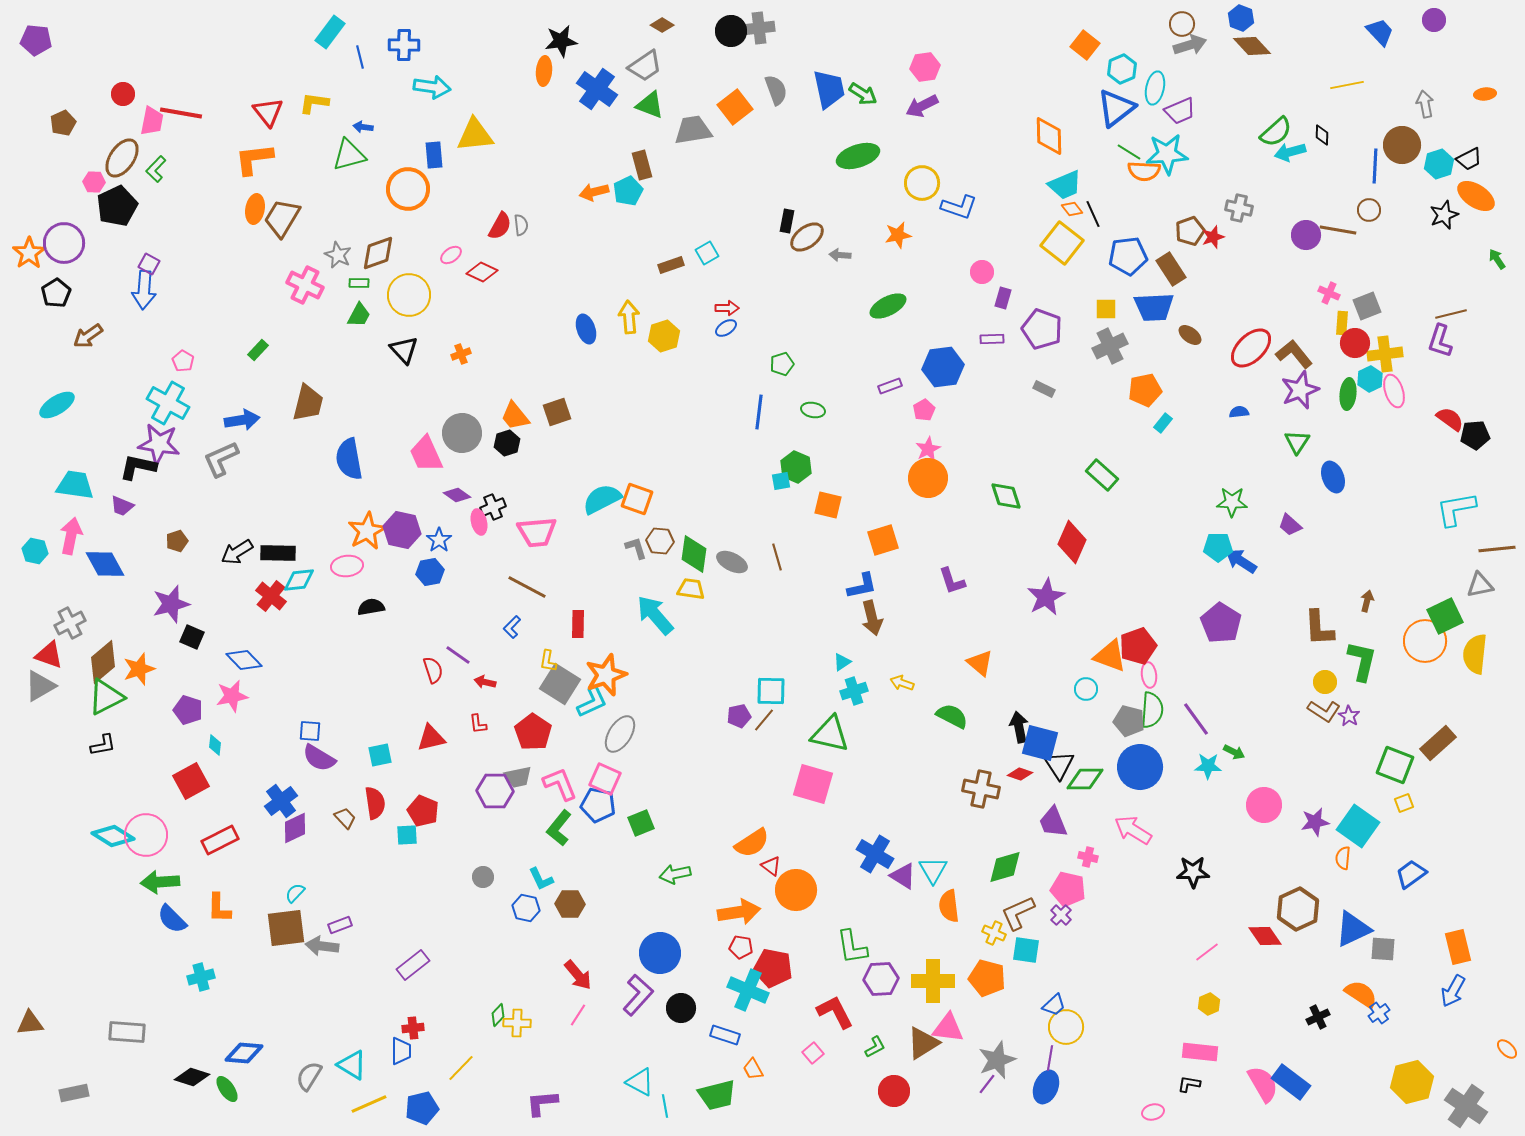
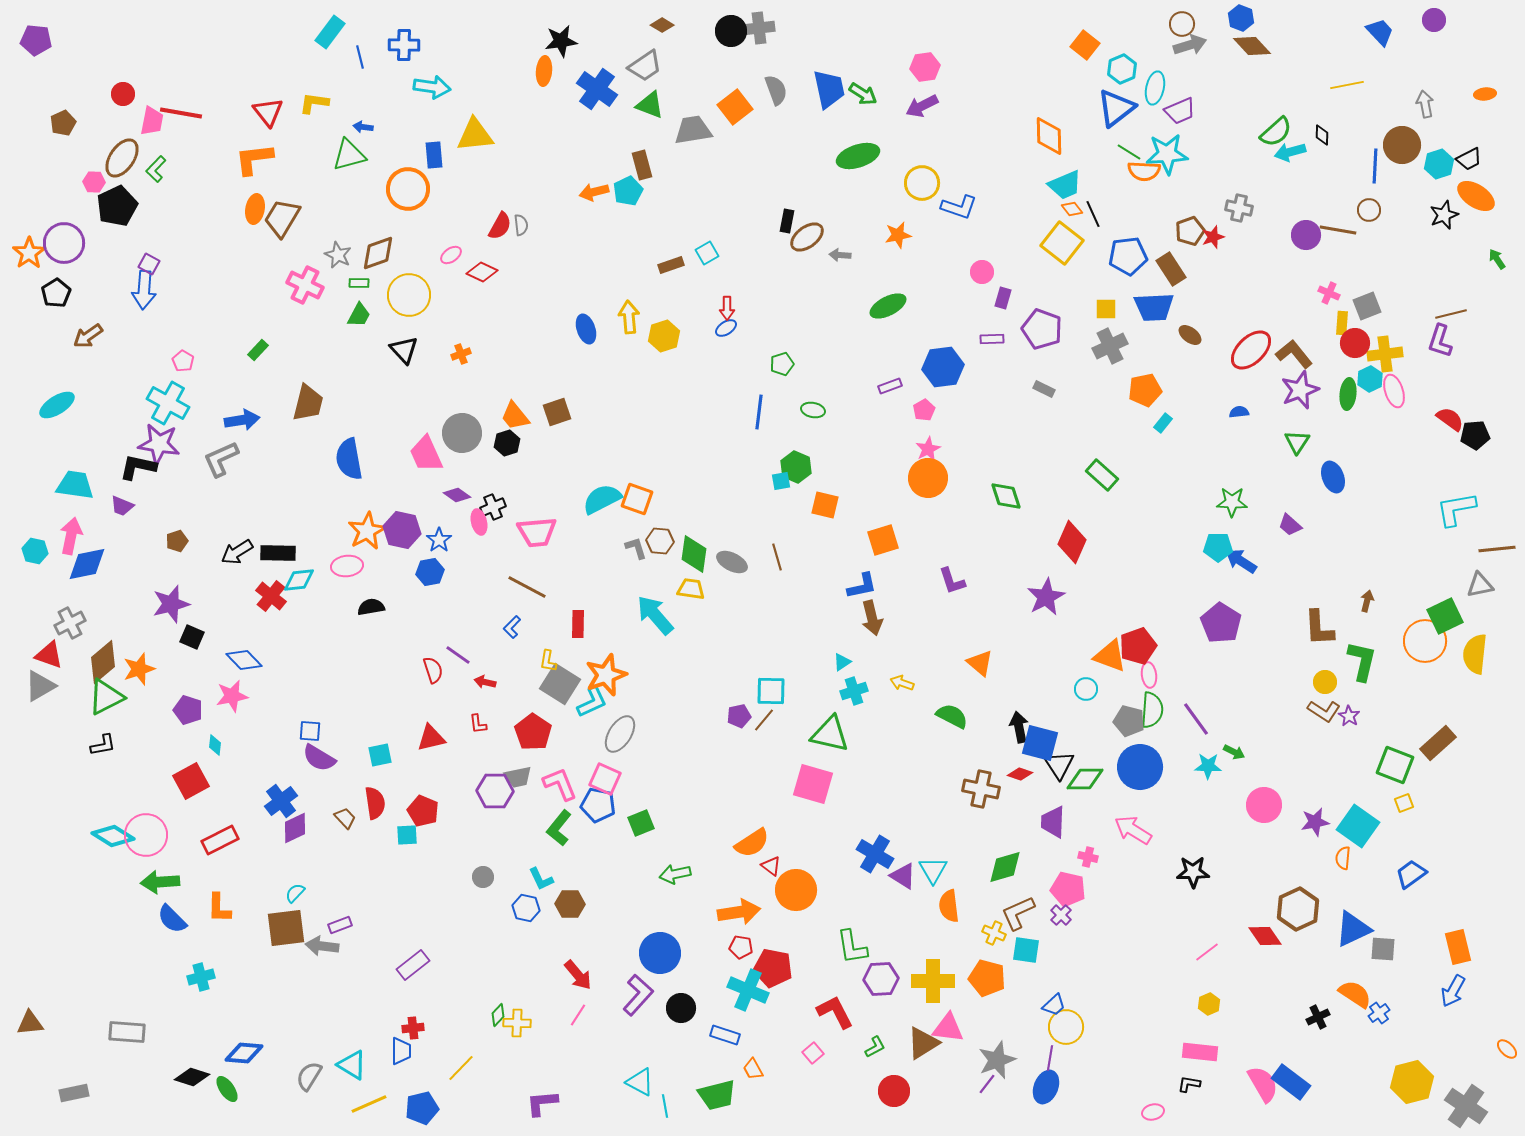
red arrow at (727, 308): rotated 90 degrees clockwise
red ellipse at (1251, 348): moved 2 px down
orange square at (828, 505): moved 3 px left
blue diamond at (105, 564): moved 18 px left; rotated 72 degrees counterclockwise
purple trapezoid at (1053, 822): rotated 24 degrees clockwise
orange semicircle at (1361, 994): moved 6 px left
